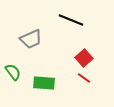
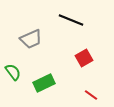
red square: rotated 12 degrees clockwise
red line: moved 7 px right, 17 px down
green rectangle: rotated 30 degrees counterclockwise
